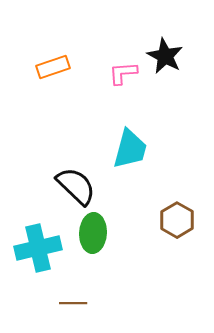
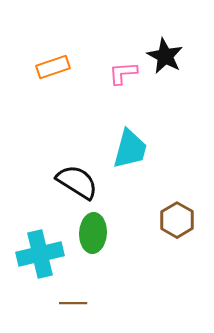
black semicircle: moved 1 px right, 4 px up; rotated 12 degrees counterclockwise
cyan cross: moved 2 px right, 6 px down
